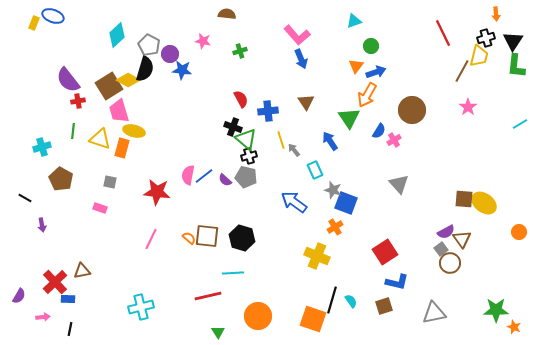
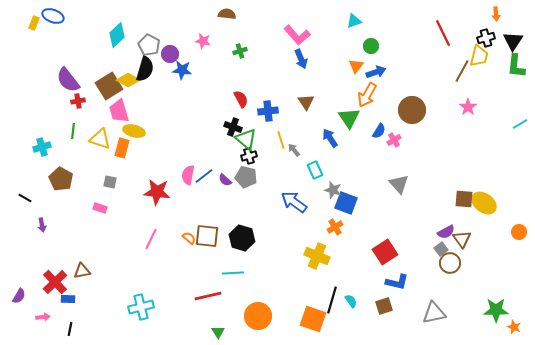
blue arrow at (330, 141): moved 3 px up
